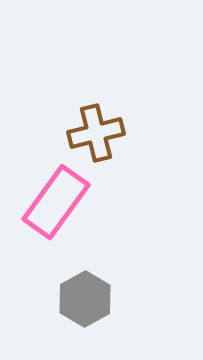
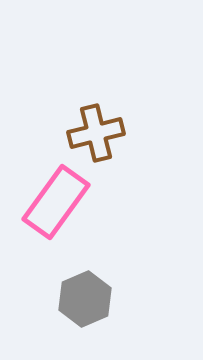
gray hexagon: rotated 6 degrees clockwise
